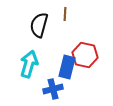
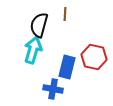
red hexagon: moved 9 px right, 2 px down
cyan arrow: moved 4 px right, 14 px up
blue cross: rotated 24 degrees clockwise
